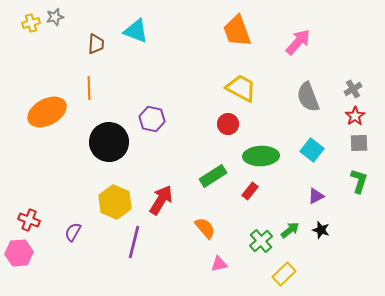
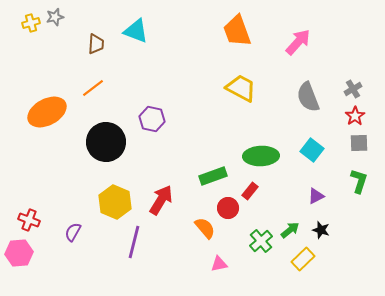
orange line: moved 4 px right; rotated 55 degrees clockwise
red circle: moved 84 px down
black circle: moved 3 px left
green rectangle: rotated 12 degrees clockwise
yellow rectangle: moved 19 px right, 15 px up
